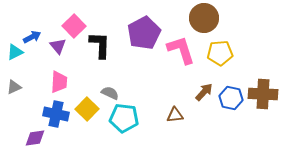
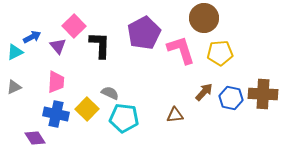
pink trapezoid: moved 3 px left
purple diamond: rotated 65 degrees clockwise
